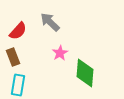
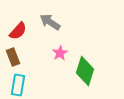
gray arrow: rotated 10 degrees counterclockwise
green diamond: moved 2 px up; rotated 12 degrees clockwise
